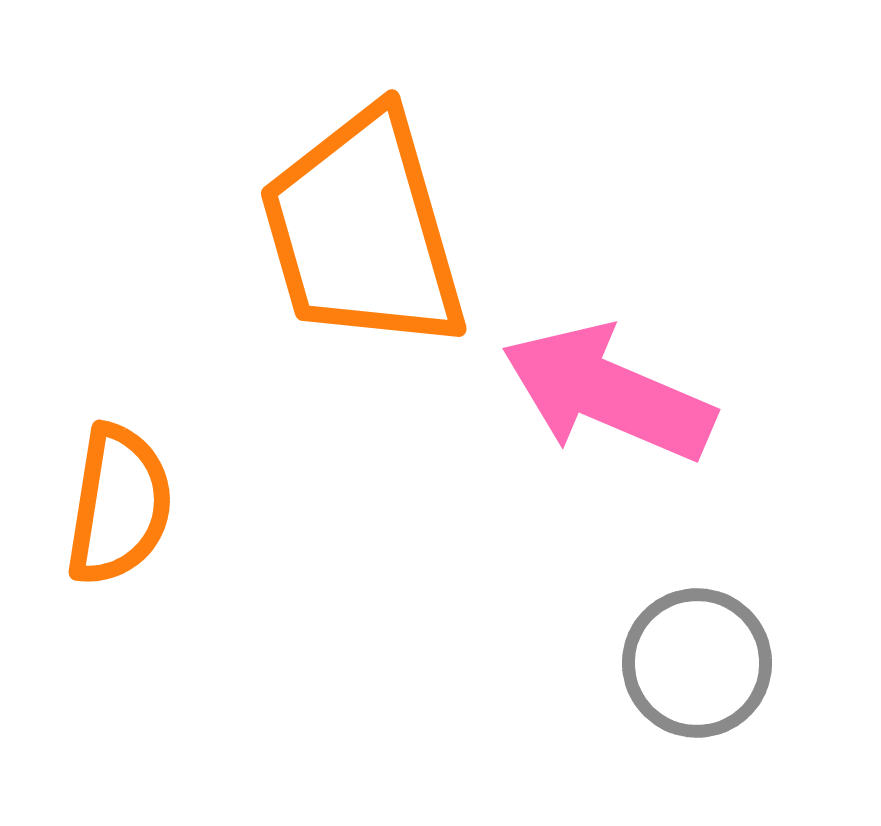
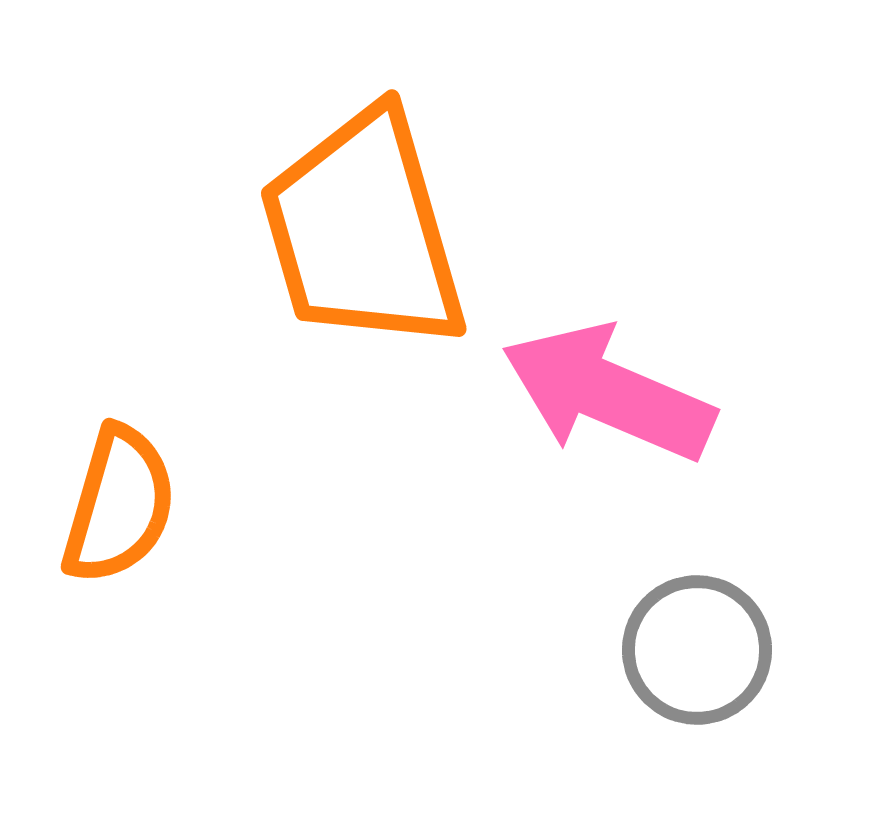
orange semicircle: rotated 7 degrees clockwise
gray circle: moved 13 px up
